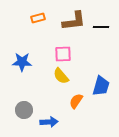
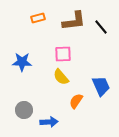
black line: rotated 49 degrees clockwise
yellow semicircle: moved 1 px down
blue trapezoid: rotated 40 degrees counterclockwise
